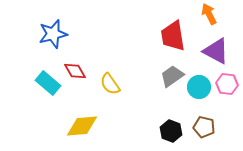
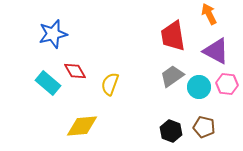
yellow semicircle: rotated 55 degrees clockwise
